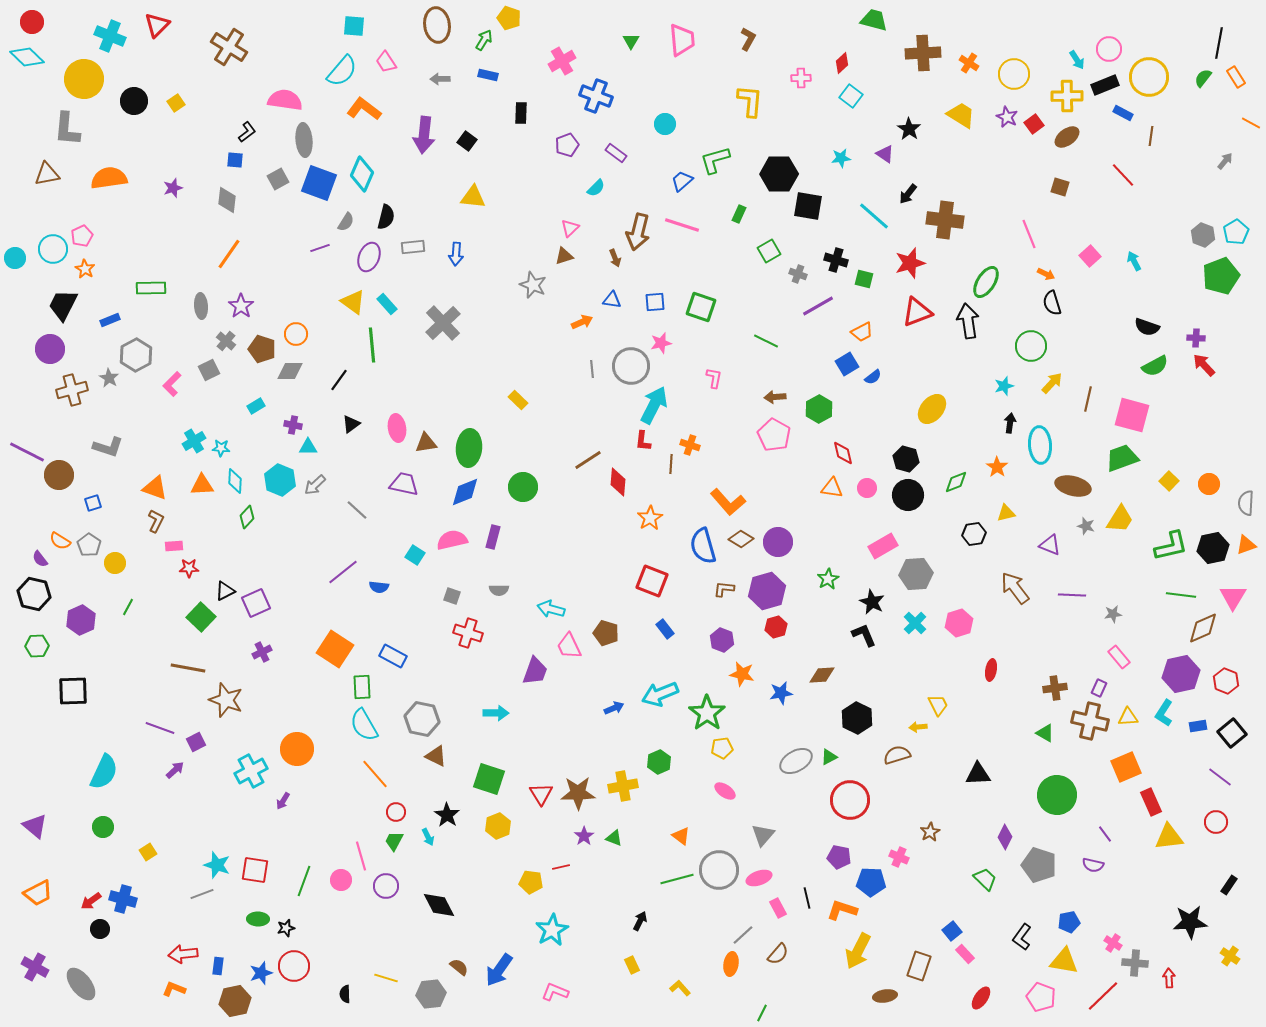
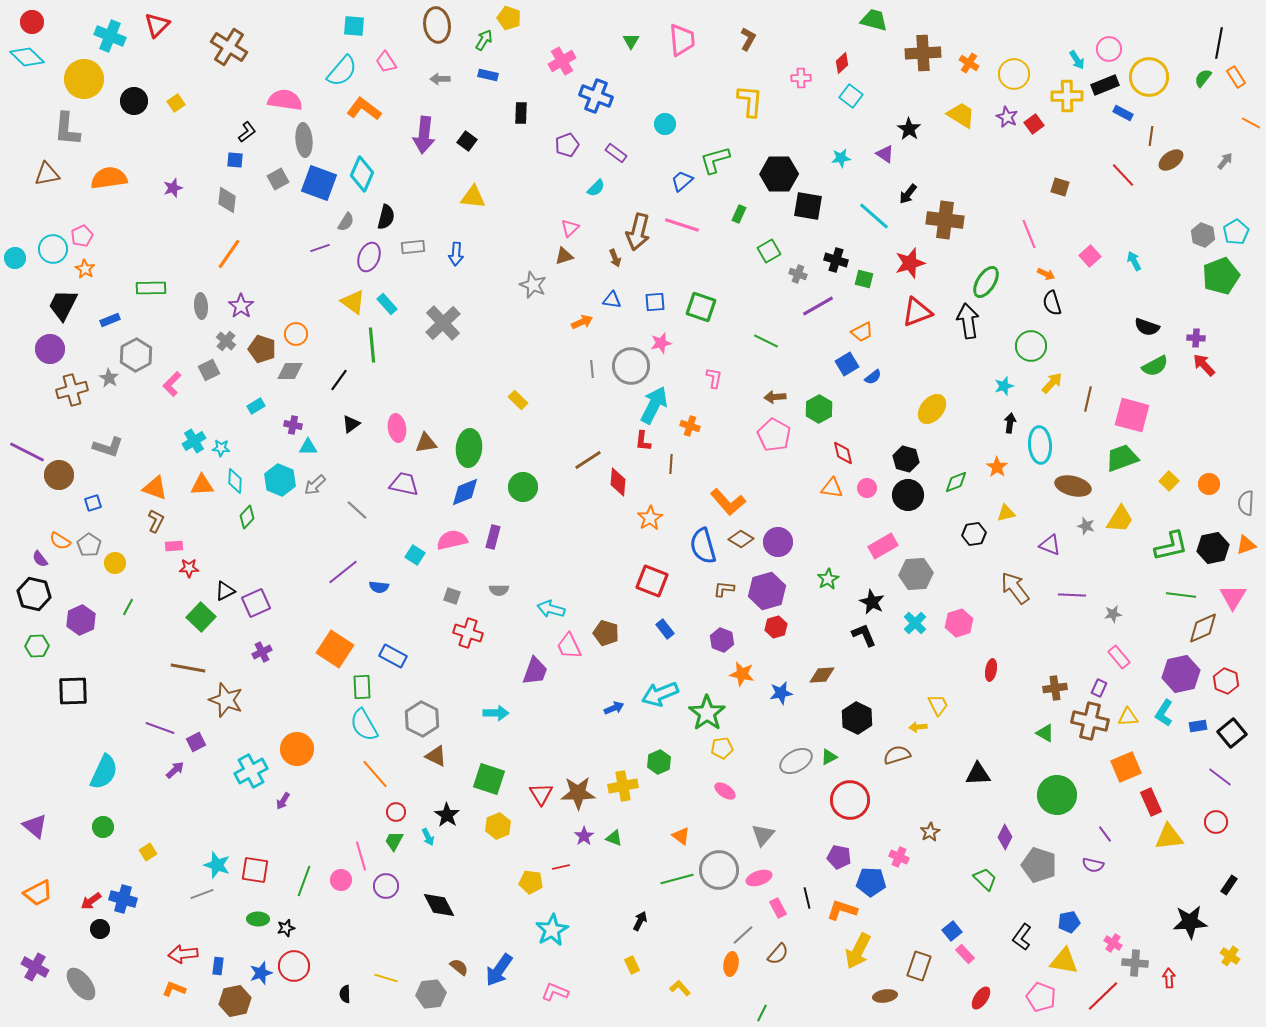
brown ellipse at (1067, 137): moved 104 px right, 23 px down
orange cross at (690, 445): moved 19 px up
gray hexagon at (422, 719): rotated 16 degrees clockwise
